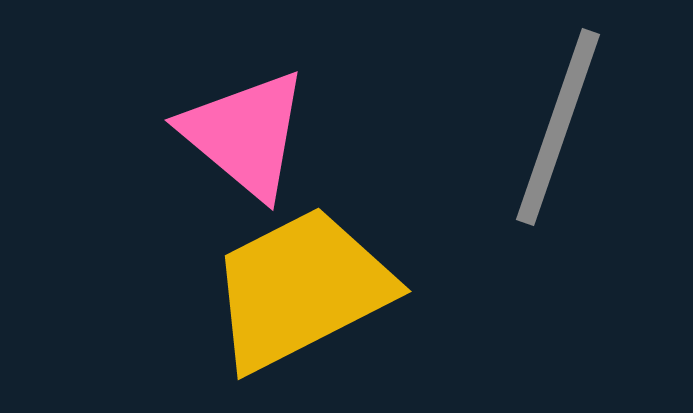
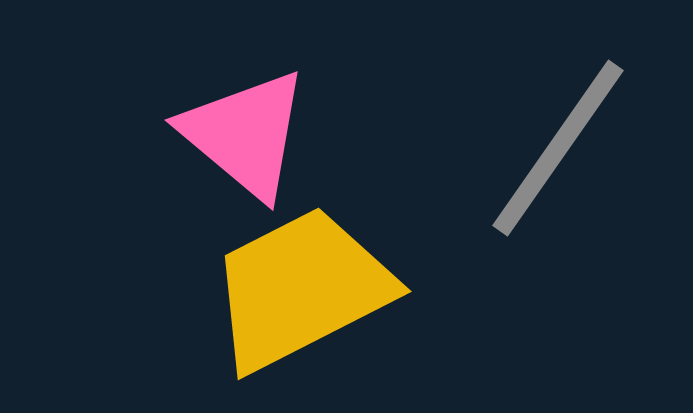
gray line: moved 21 px down; rotated 16 degrees clockwise
